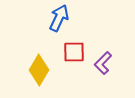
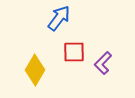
blue arrow: rotated 12 degrees clockwise
yellow diamond: moved 4 px left
